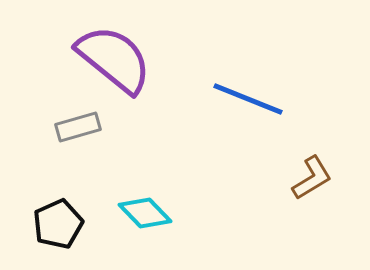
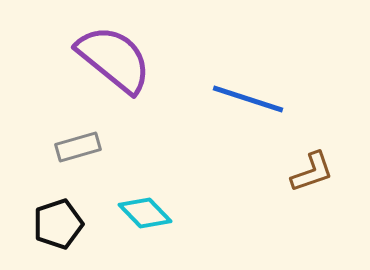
blue line: rotated 4 degrees counterclockwise
gray rectangle: moved 20 px down
brown L-shape: moved 6 px up; rotated 12 degrees clockwise
black pentagon: rotated 6 degrees clockwise
